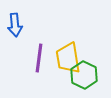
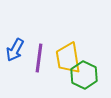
blue arrow: moved 25 px down; rotated 35 degrees clockwise
